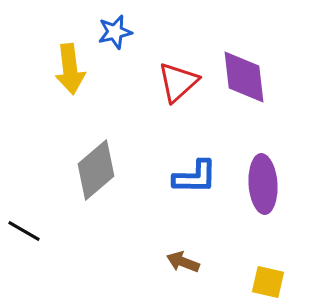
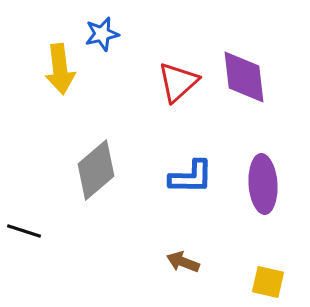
blue star: moved 13 px left, 2 px down
yellow arrow: moved 10 px left
blue L-shape: moved 4 px left
black line: rotated 12 degrees counterclockwise
